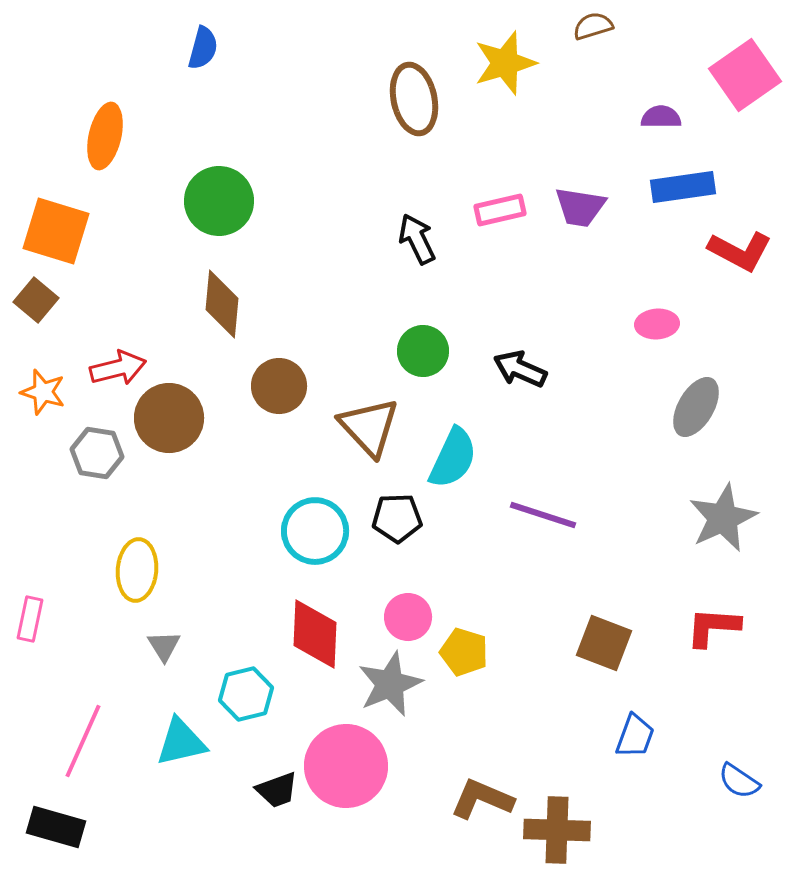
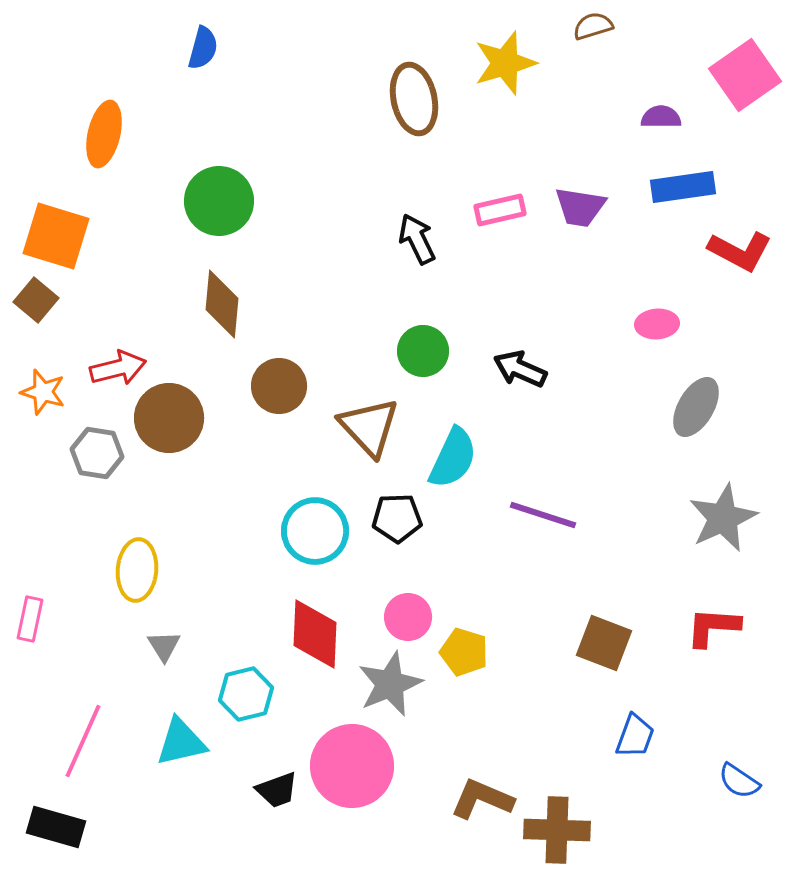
orange ellipse at (105, 136): moved 1 px left, 2 px up
orange square at (56, 231): moved 5 px down
pink circle at (346, 766): moved 6 px right
